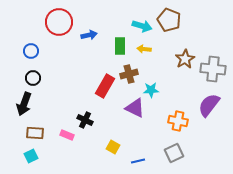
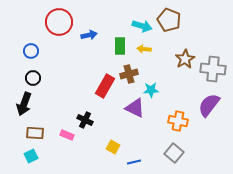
gray square: rotated 24 degrees counterclockwise
blue line: moved 4 px left, 1 px down
